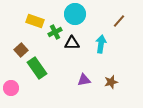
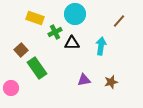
yellow rectangle: moved 3 px up
cyan arrow: moved 2 px down
